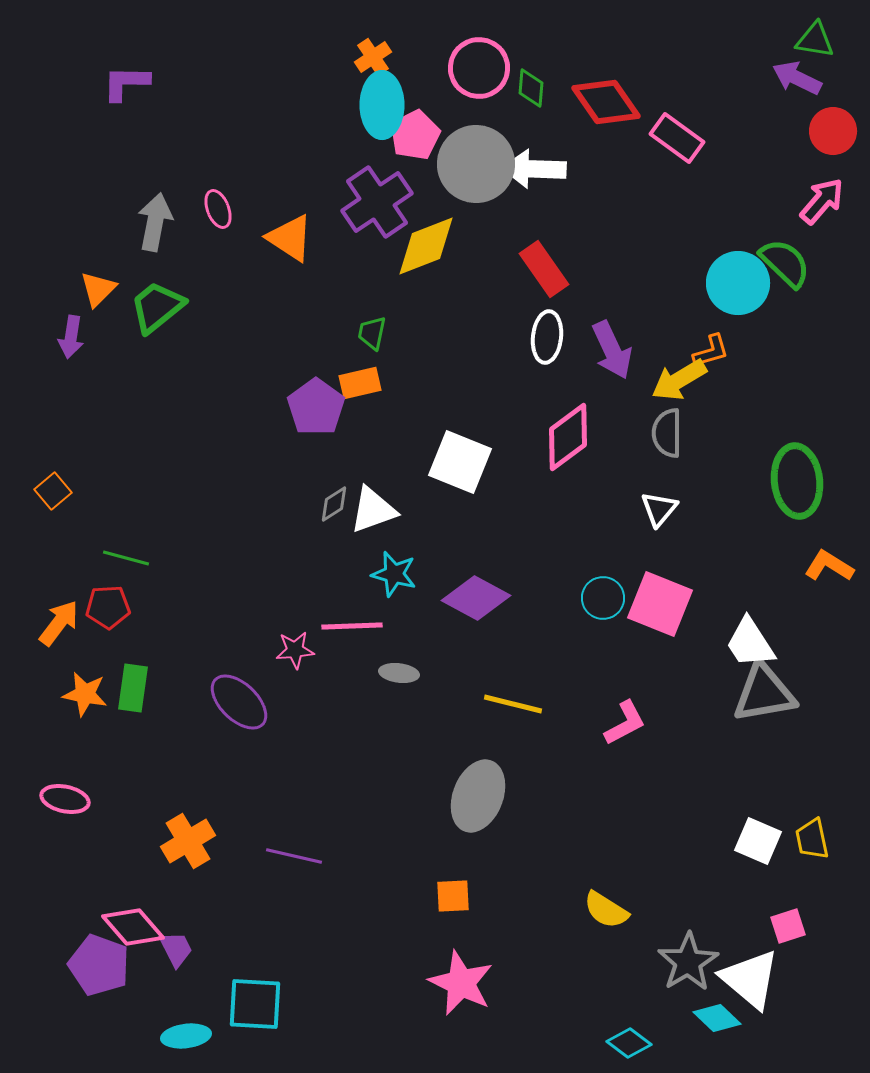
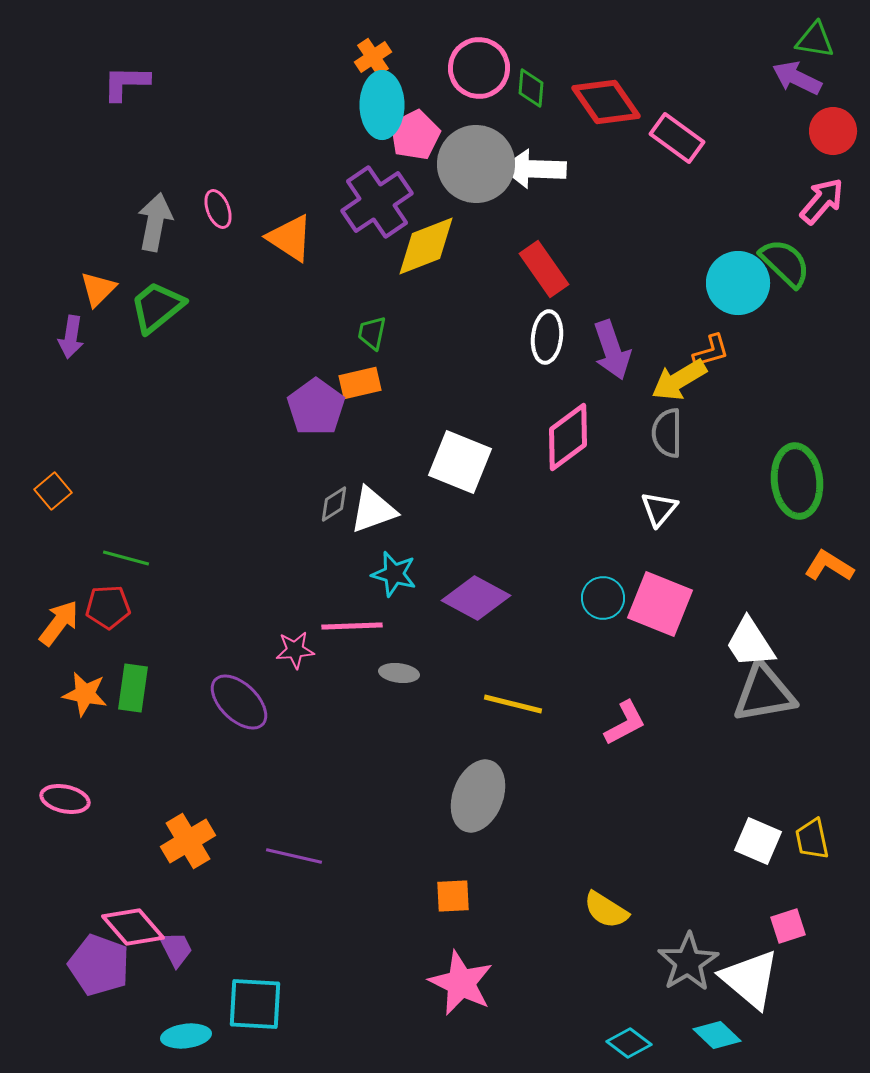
purple arrow at (612, 350): rotated 6 degrees clockwise
cyan diamond at (717, 1018): moved 17 px down
